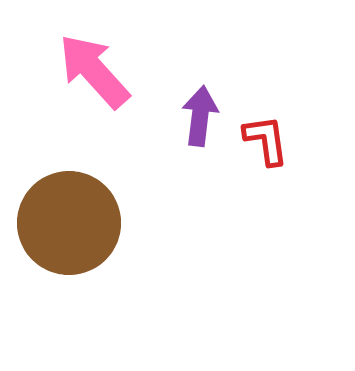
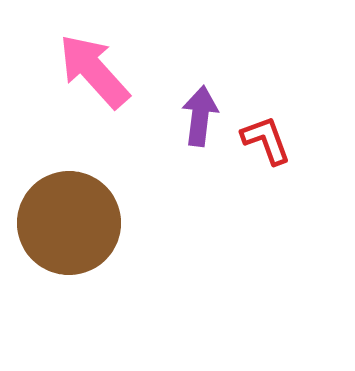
red L-shape: rotated 12 degrees counterclockwise
